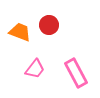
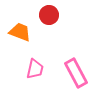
red circle: moved 10 px up
pink trapezoid: rotated 25 degrees counterclockwise
